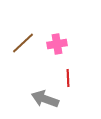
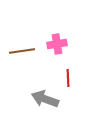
brown line: moved 1 px left, 8 px down; rotated 35 degrees clockwise
